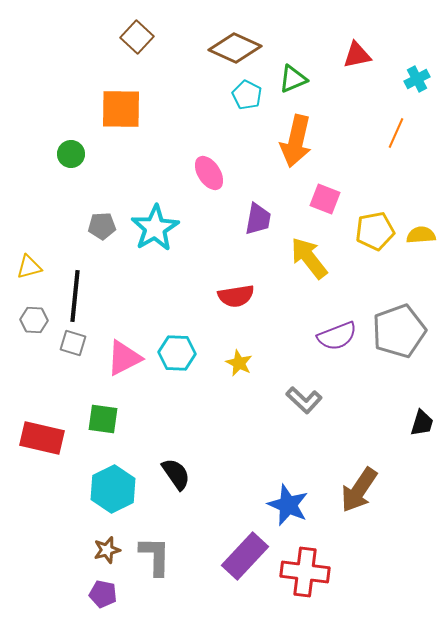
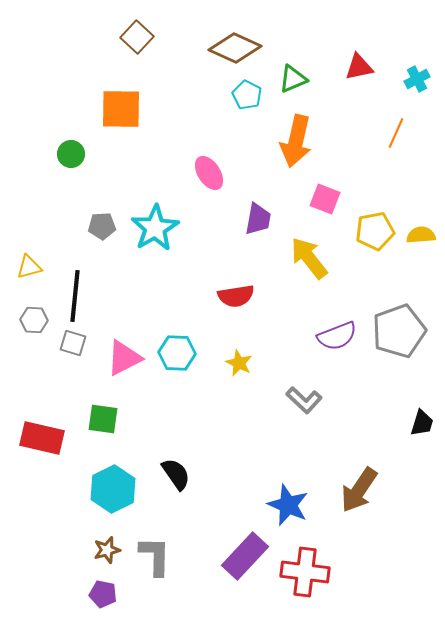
red triangle at (357, 55): moved 2 px right, 12 px down
